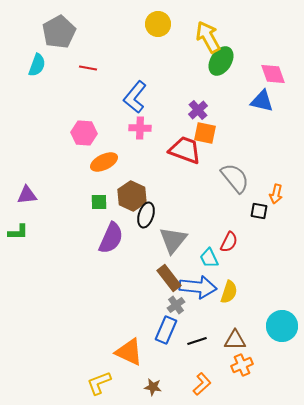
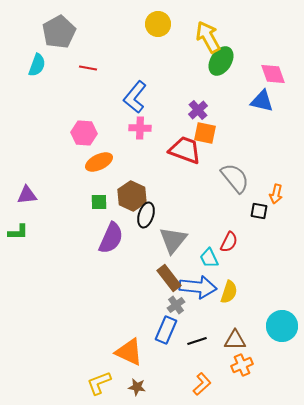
orange ellipse: moved 5 px left
brown star: moved 16 px left
